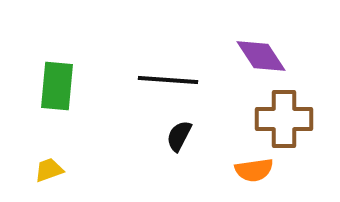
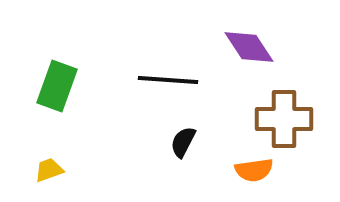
purple diamond: moved 12 px left, 9 px up
green rectangle: rotated 15 degrees clockwise
black semicircle: moved 4 px right, 6 px down
